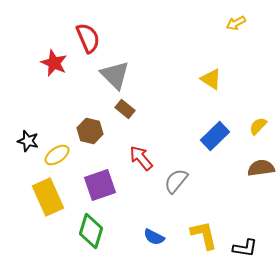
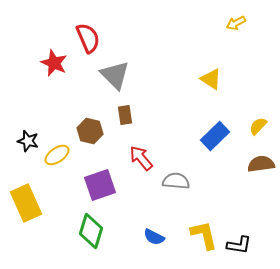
brown rectangle: moved 6 px down; rotated 42 degrees clockwise
brown semicircle: moved 4 px up
gray semicircle: rotated 56 degrees clockwise
yellow rectangle: moved 22 px left, 6 px down
black L-shape: moved 6 px left, 3 px up
